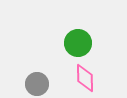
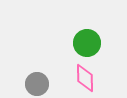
green circle: moved 9 px right
